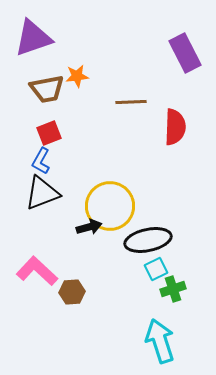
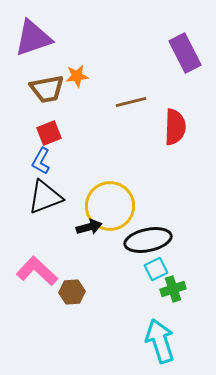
brown line: rotated 12 degrees counterclockwise
black triangle: moved 3 px right, 4 px down
